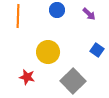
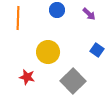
orange line: moved 2 px down
